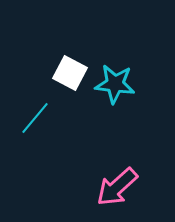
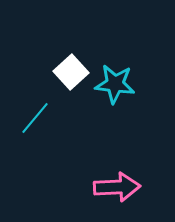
white square: moved 1 px right, 1 px up; rotated 20 degrees clockwise
pink arrow: rotated 141 degrees counterclockwise
